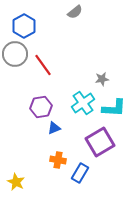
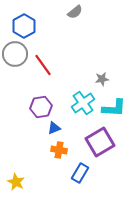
orange cross: moved 1 px right, 10 px up
